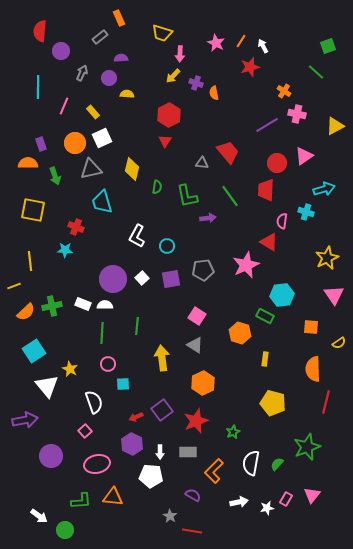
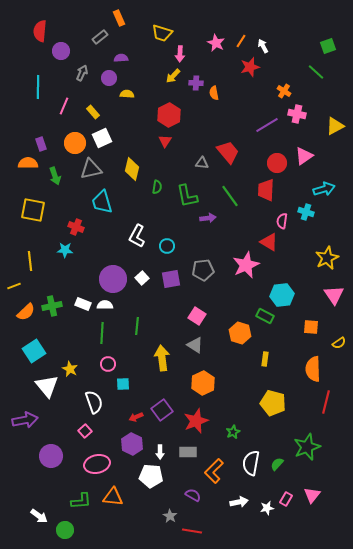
purple cross at (196, 83): rotated 16 degrees counterclockwise
